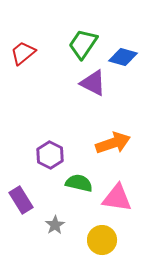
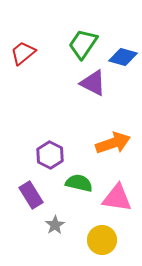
purple rectangle: moved 10 px right, 5 px up
